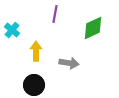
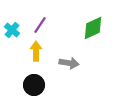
purple line: moved 15 px left, 11 px down; rotated 24 degrees clockwise
